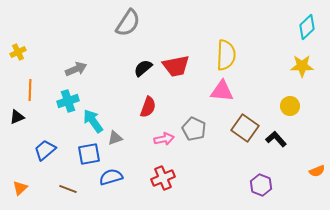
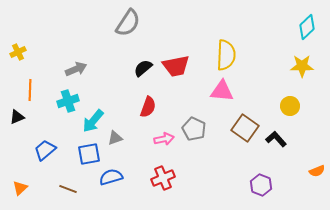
cyan arrow: rotated 105 degrees counterclockwise
